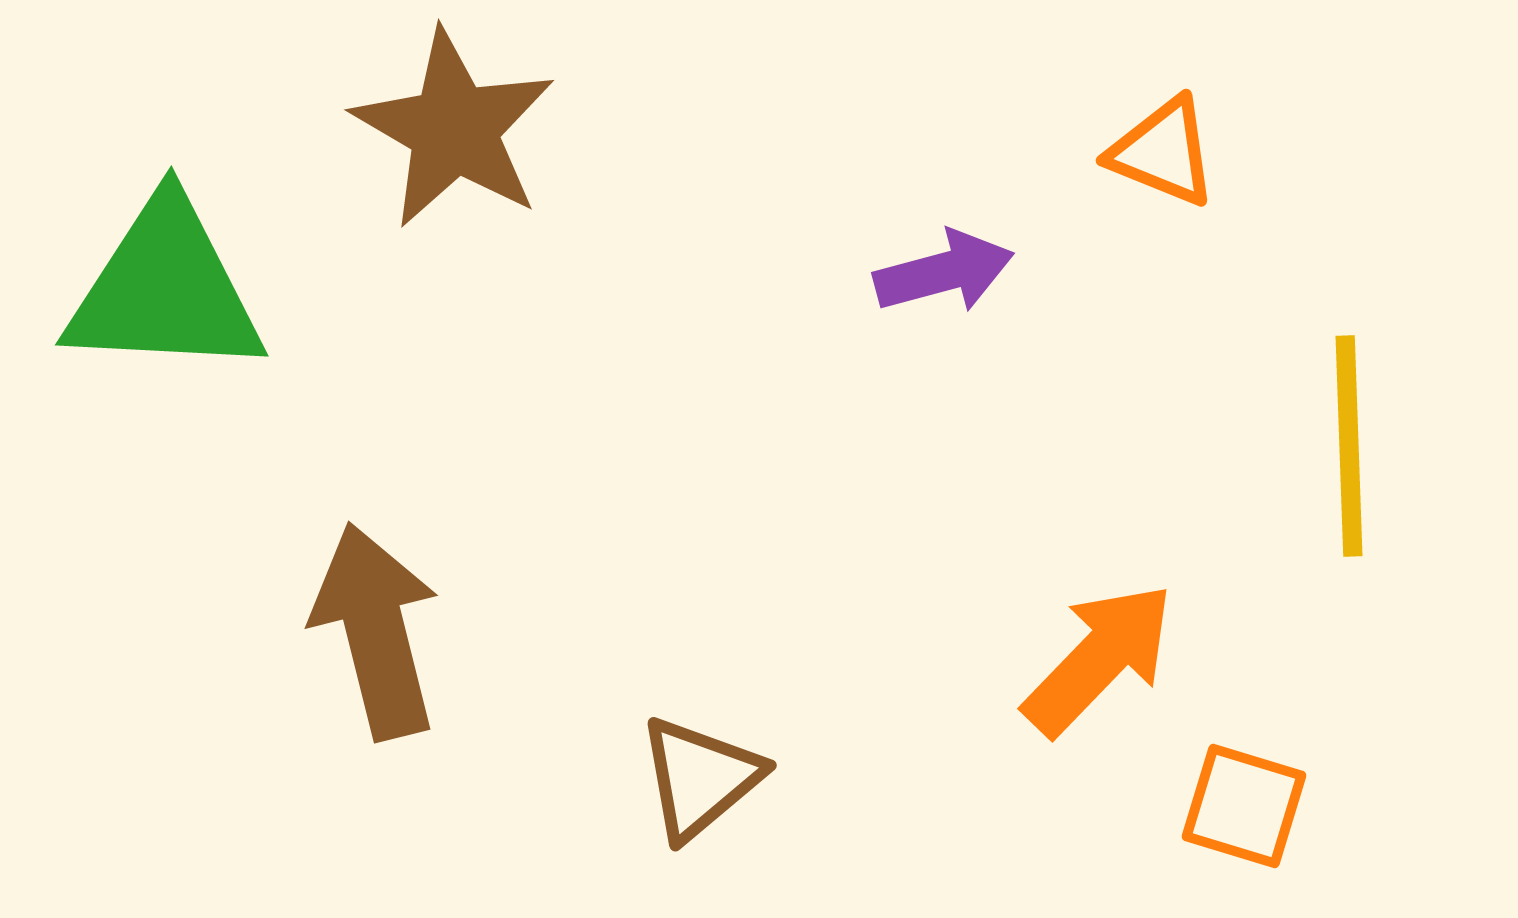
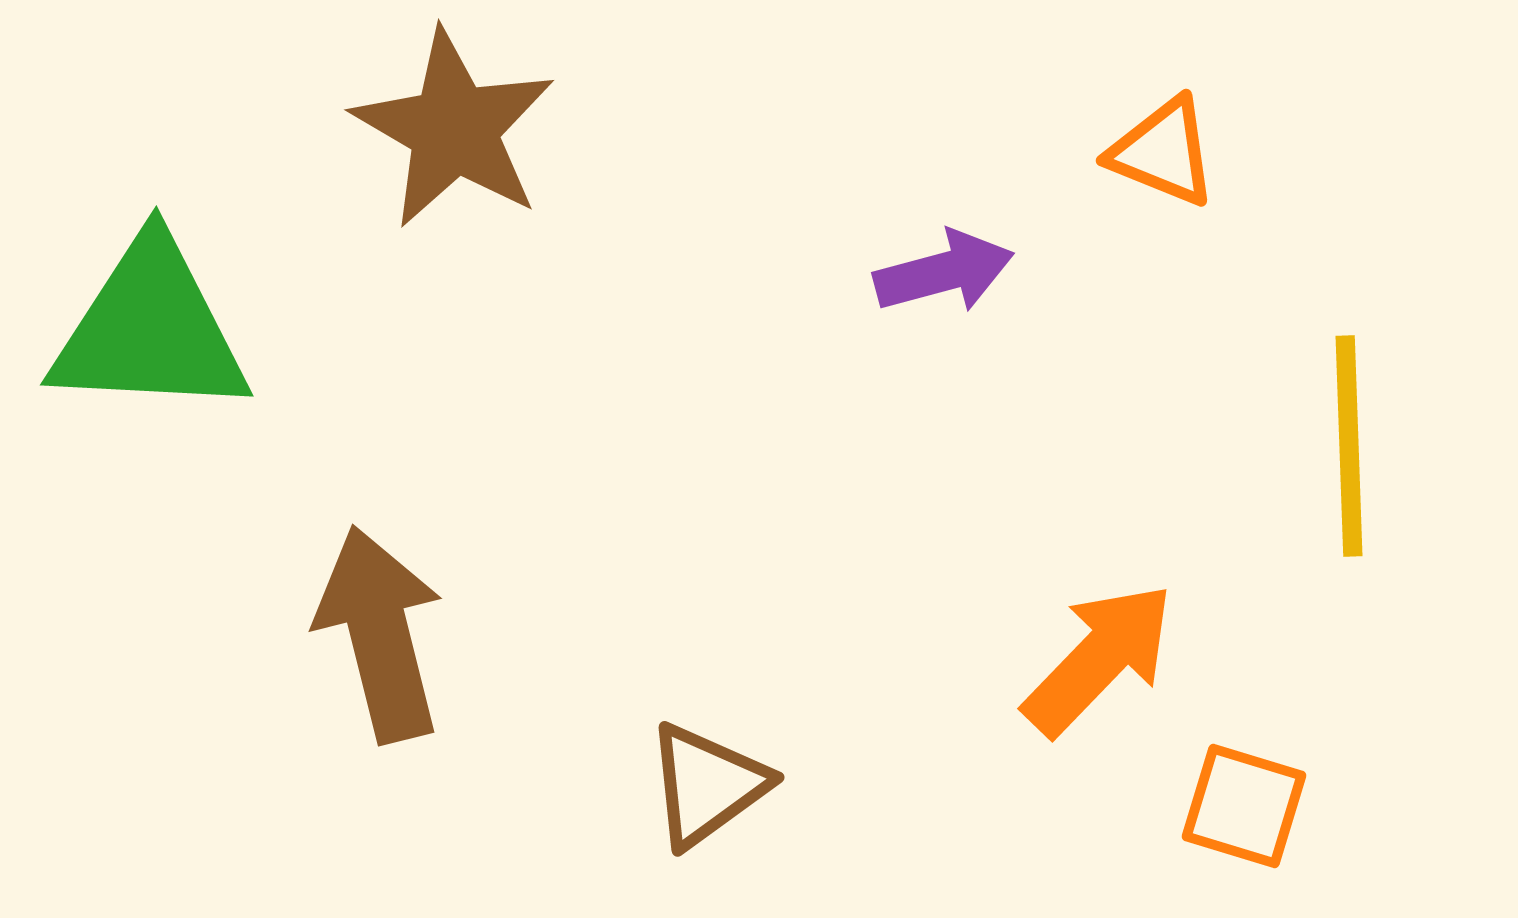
green triangle: moved 15 px left, 40 px down
brown arrow: moved 4 px right, 3 px down
brown triangle: moved 7 px right, 7 px down; rotated 4 degrees clockwise
